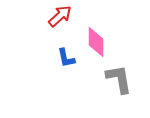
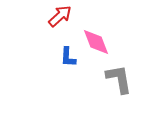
pink diamond: rotated 20 degrees counterclockwise
blue L-shape: moved 2 px right, 1 px up; rotated 15 degrees clockwise
